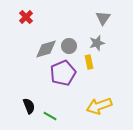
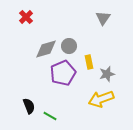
gray star: moved 10 px right, 31 px down
yellow arrow: moved 2 px right, 7 px up
